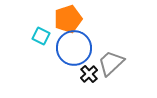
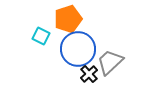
blue circle: moved 4 px right, 1 px down
gray trapezoid: moved 1 px left, 1 px up
